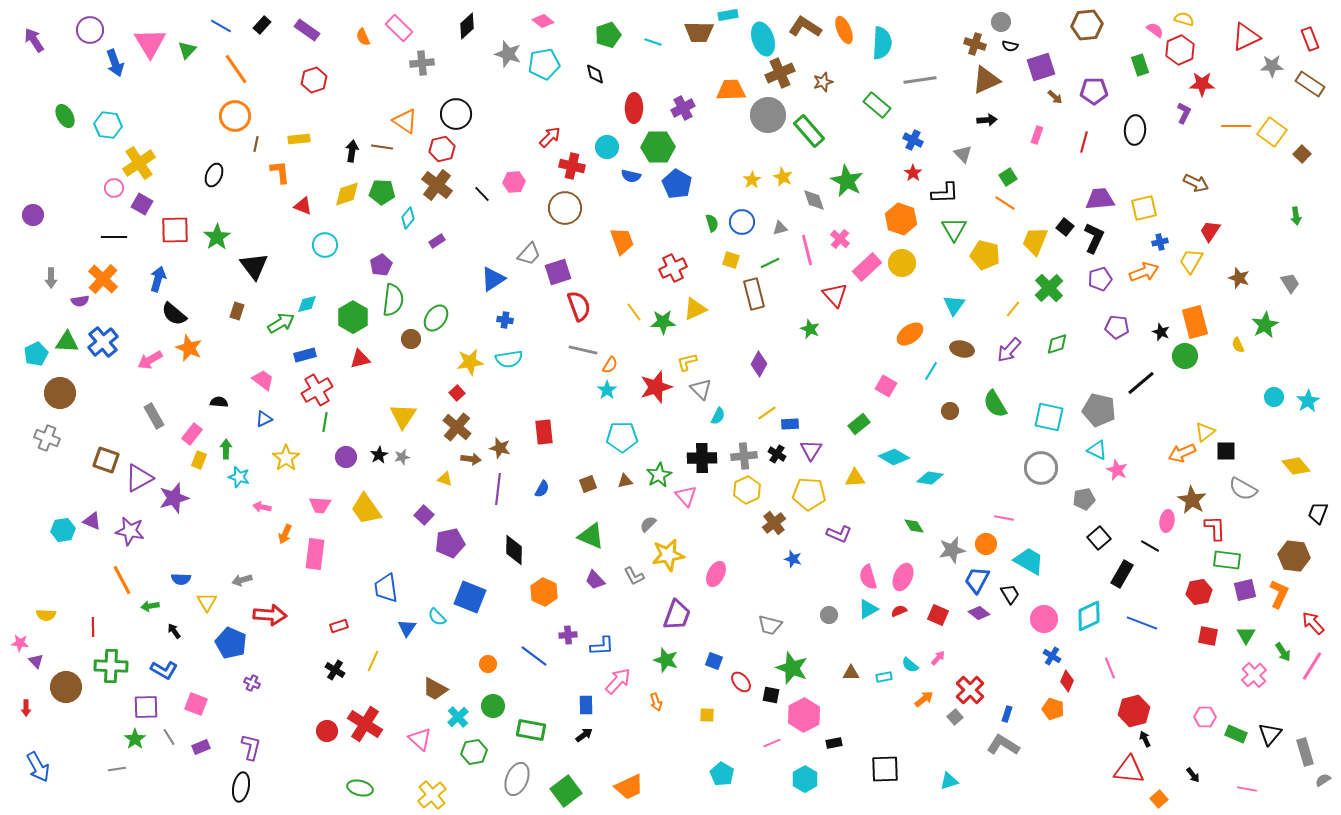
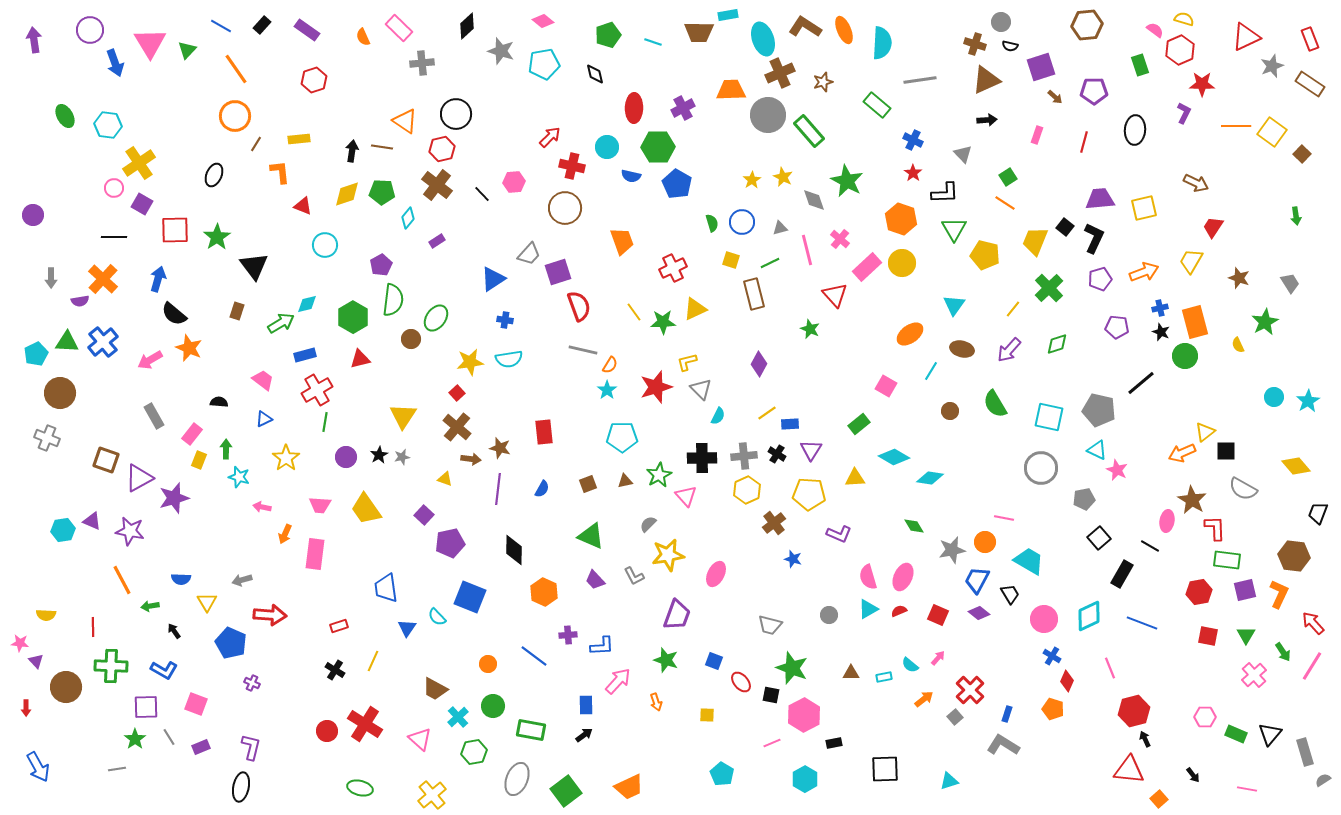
purple arrow at (34, 40): rotated 25 degrees clockwise
gray star at (508, 54): moved 7 px left, 3 px up
gray star at (1272, 66): rotated 20 degrees counterclockwise
brown line at (256, 144): rotated 21 degrees clockwise
red trapezoid at (1210, 231): moved 3 px right, 4 px up
blue cross at (1160, 242): moved 66 px down
green star at (1265, 325): moved 3 px up
orange circle at (986, 544): moved 1 px left, 2 px up
